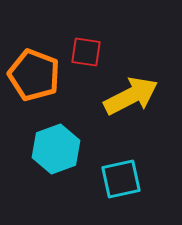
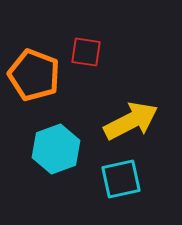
yellow arrow: moved 25 px down
